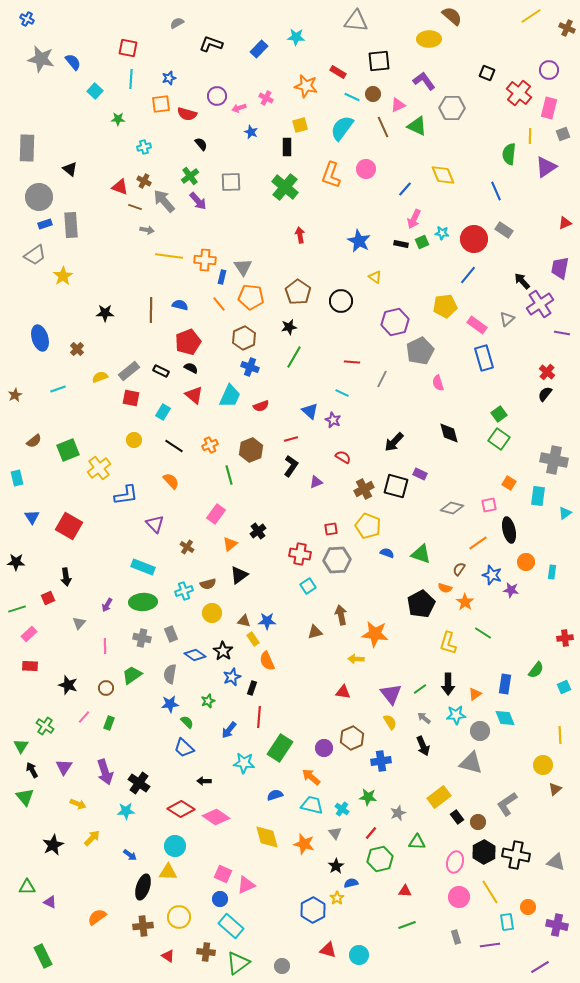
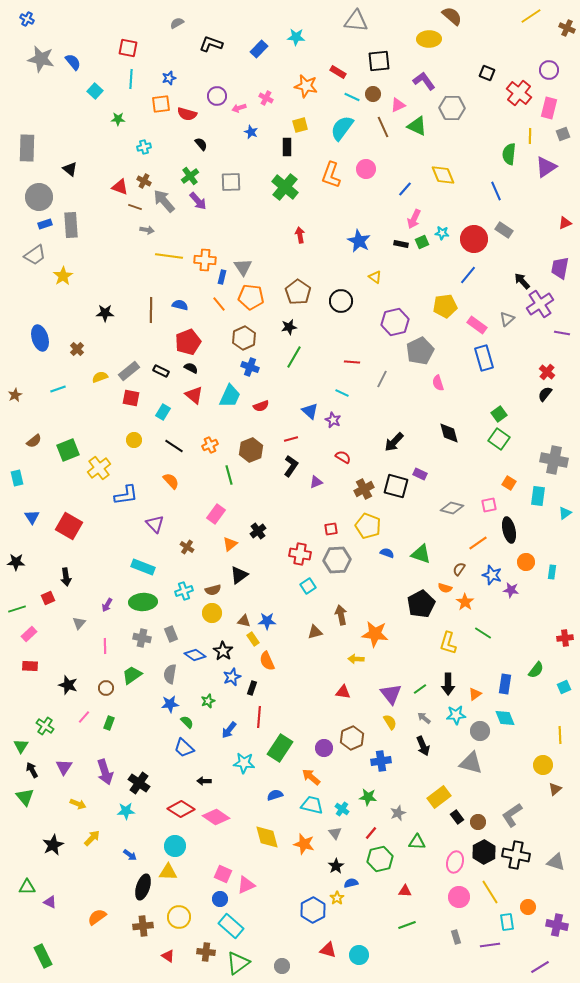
brown semicircle at (208, 584): moved 5 px right, 6 px down
gray L-shape at (507, 804): moved 5 px right, 11 px down
